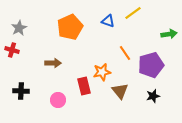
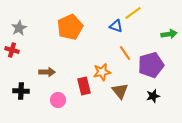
blue triangle: moved 8 px right, 5 px down
brown arrow: moved 6 px left, 9 px down
